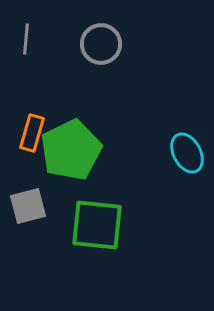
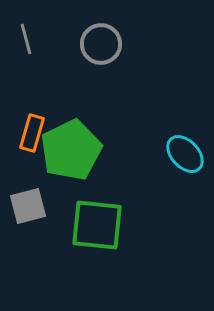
gray line: rotated 20 degrees counterclockwise
cyan ellipse: moved 2 px left, 1 px down; rotated 15 degrees counterclockwise
